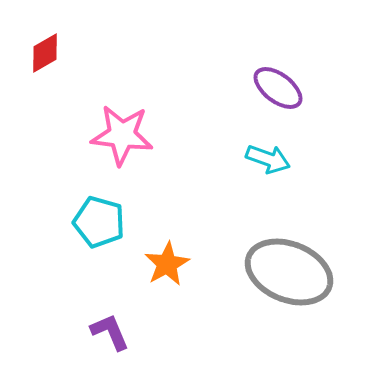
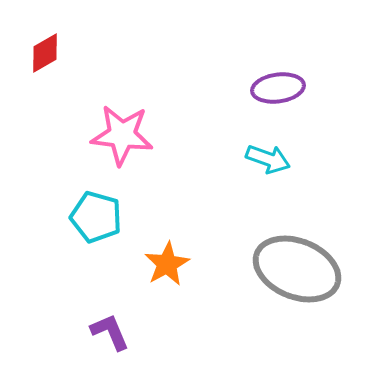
purple ellipse: rotated 45 degrees counterclockwise
cyan pentagon: moved 3 px left, 5 px up
gray ellipse: moved 8 px right, 3 px up
